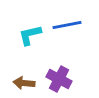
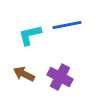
purple cross: moved 1 px right, 2 px up
brown arrow: moved 9 px up; rotated 20 degrees clockwise
